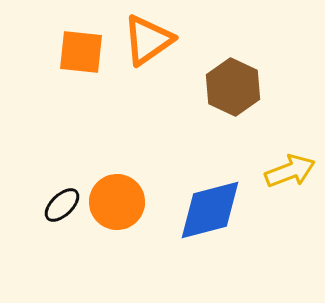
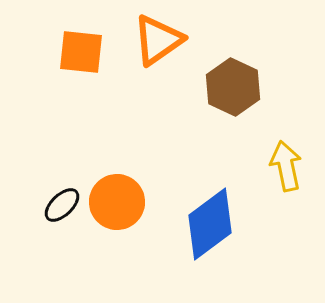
orange triangle: moved 10 px right
yellow arrow: moved 4 px left, 5 px up; rotated 81 degrees counterclockwise
blue diamond: moved 14 px down; rotated 22 degrees counterclockwise
